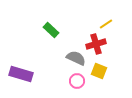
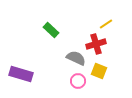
pink circle: moved 1 px right
